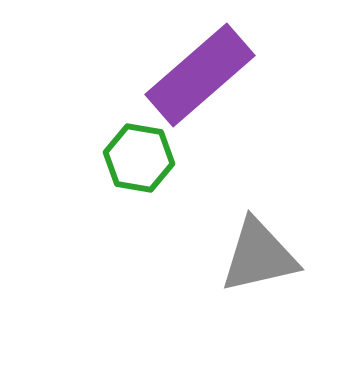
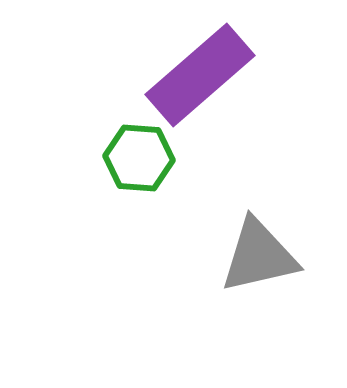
green hexagon: rotated 6 degrees counterclockwise
